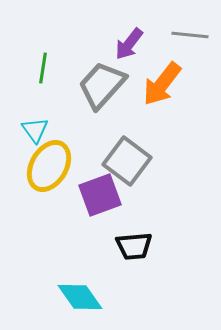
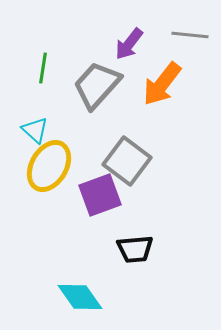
gray trapezoid: moved 5 px left
cyan triangle: rotated 12 degrees counterclockwise
black trapezoid: moved 1 px right, 3 px down
